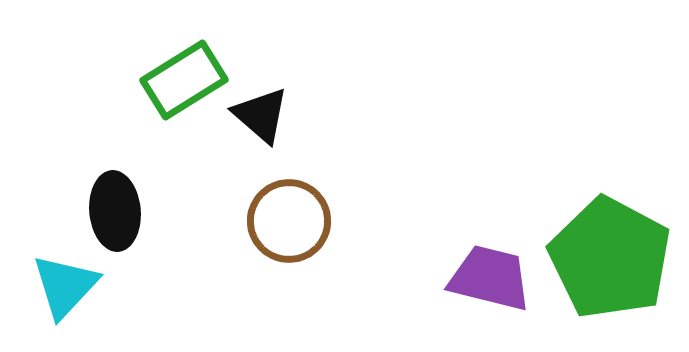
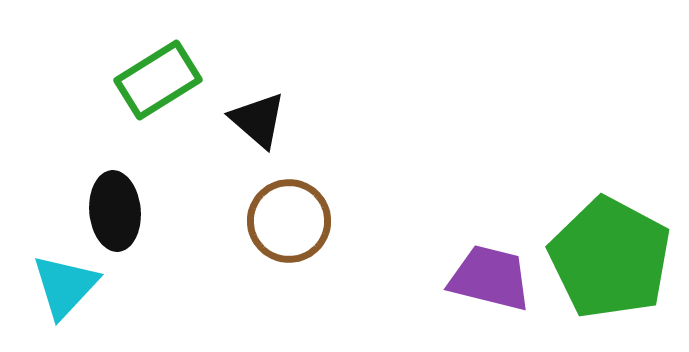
green rectangle: moved 26 px left
black triangle: moved 3 px left, 5 px down
